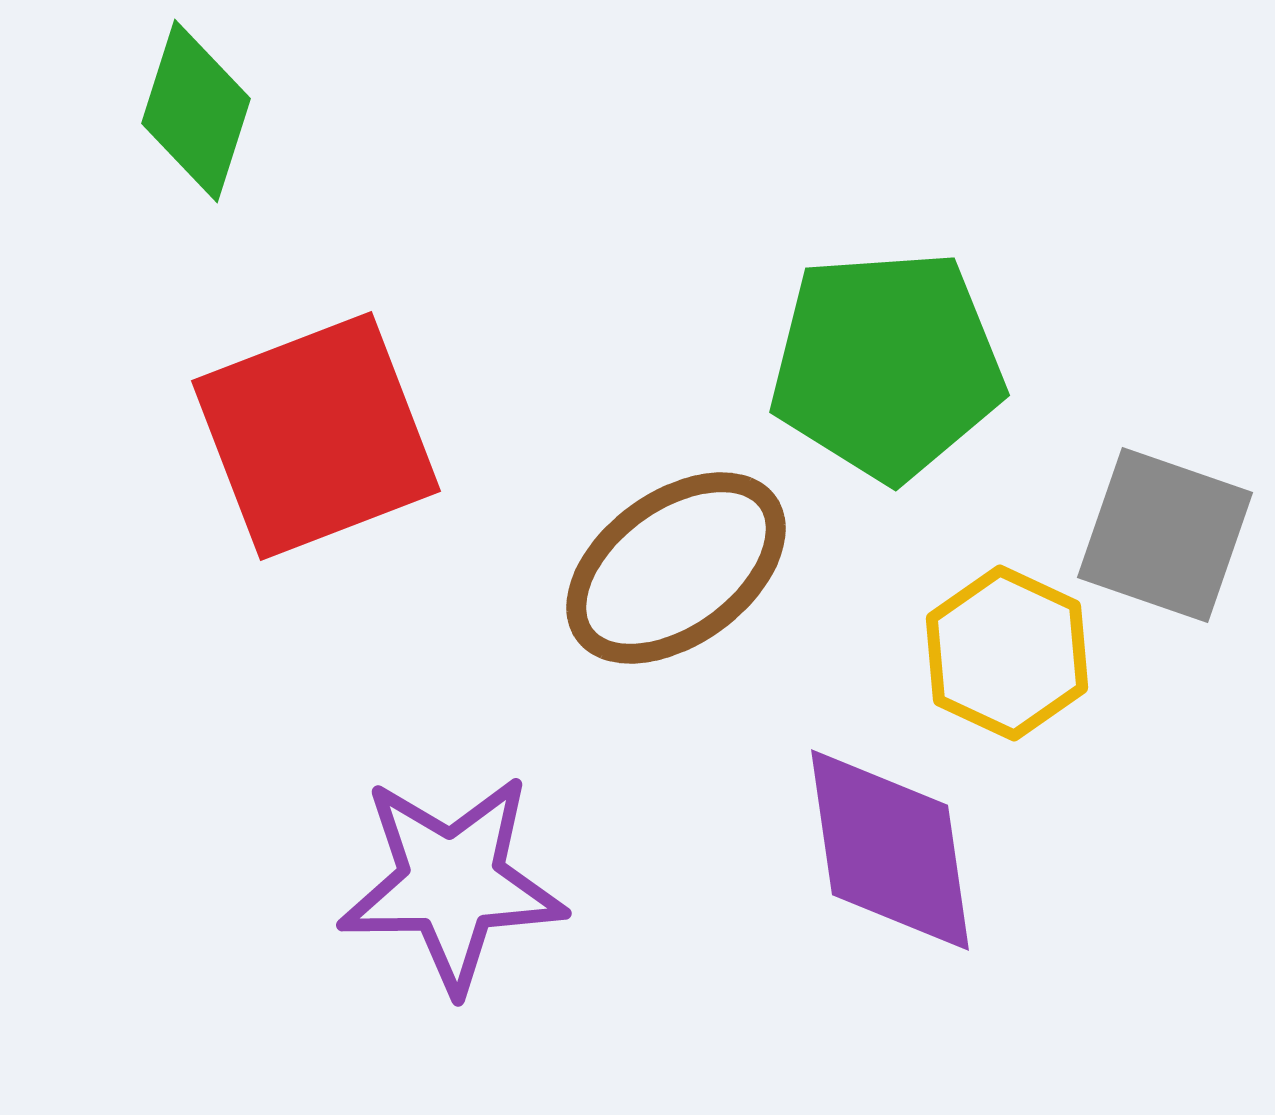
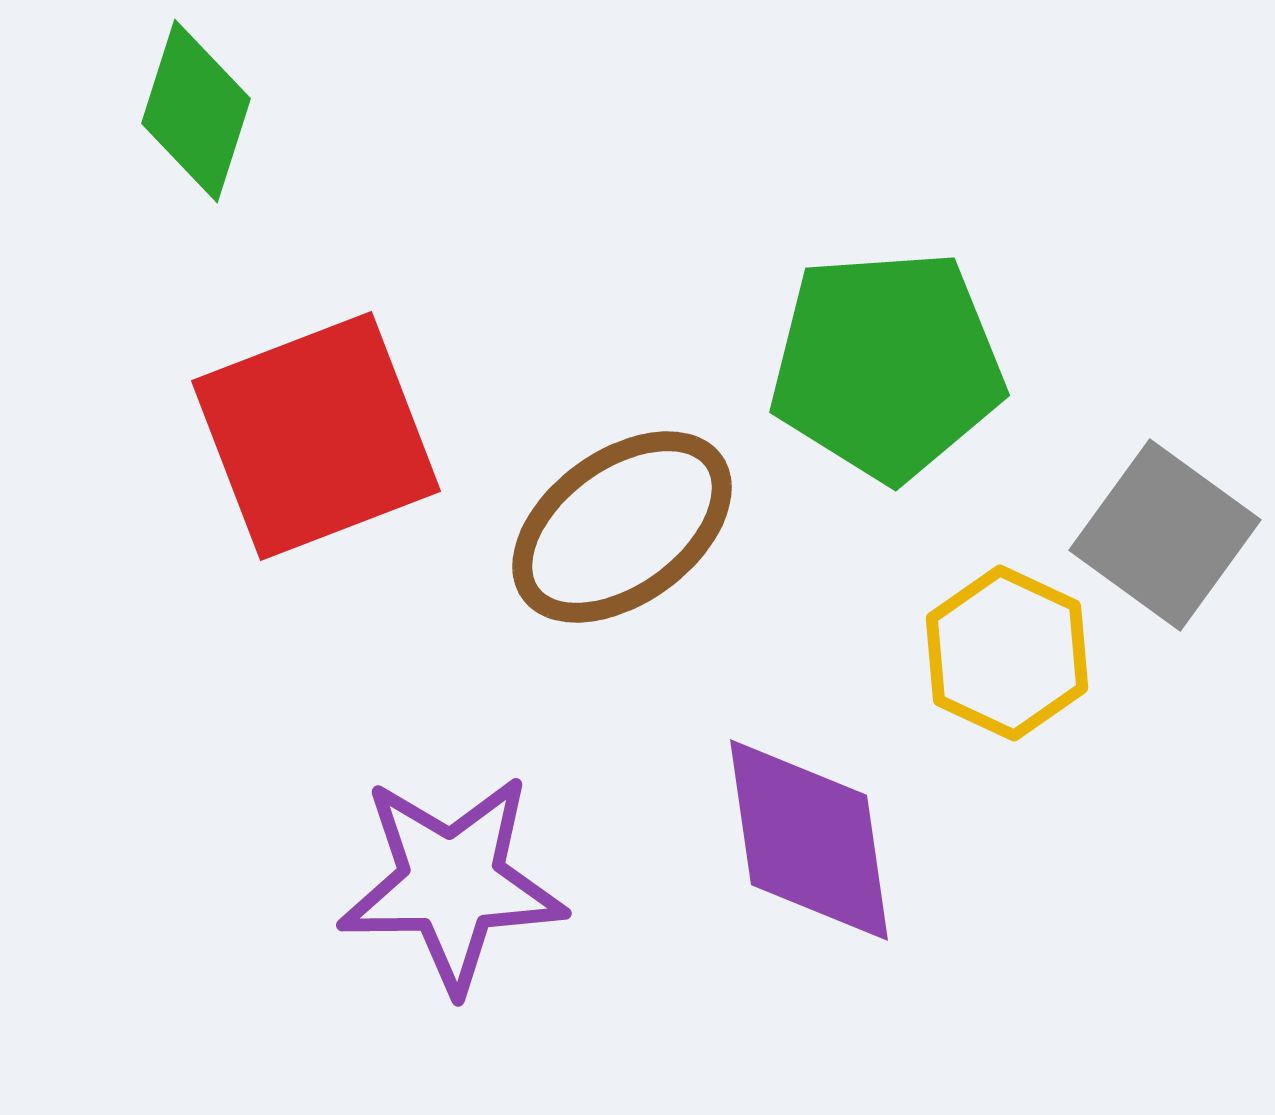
gray square: rotated 17 degrees clockwise
brown ellipse: moved 54 px left, 41 px up
purple diamond: moved 81 px left, 10 px up
